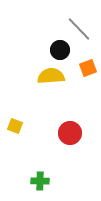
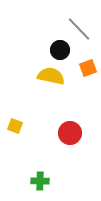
yellow semicircle: rotated 16 degrees clockwise
